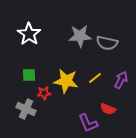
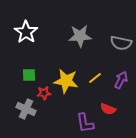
white star: moved 3 px left, 2 px up
gray semicircle: moved 14 px right
purple L-shape: moved 3 px left; rotated 15 degrees clockwise
